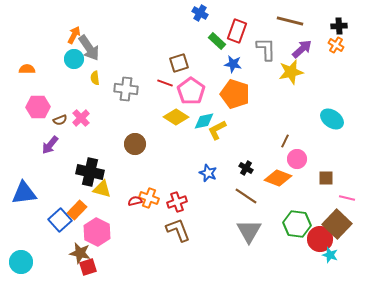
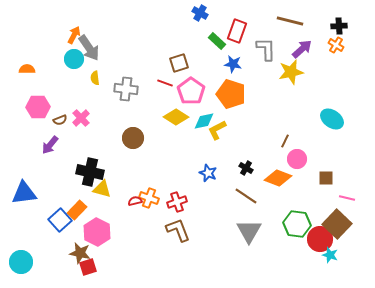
orange pentagon at (235, 94): moved 4 px left
brown circle at (135, 144): moved 2 px left, 6 px up
